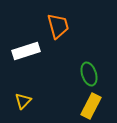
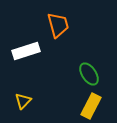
orange trapezoid: moved 1 px up
green ellipse: rotated 15 degrees counterclockwise
